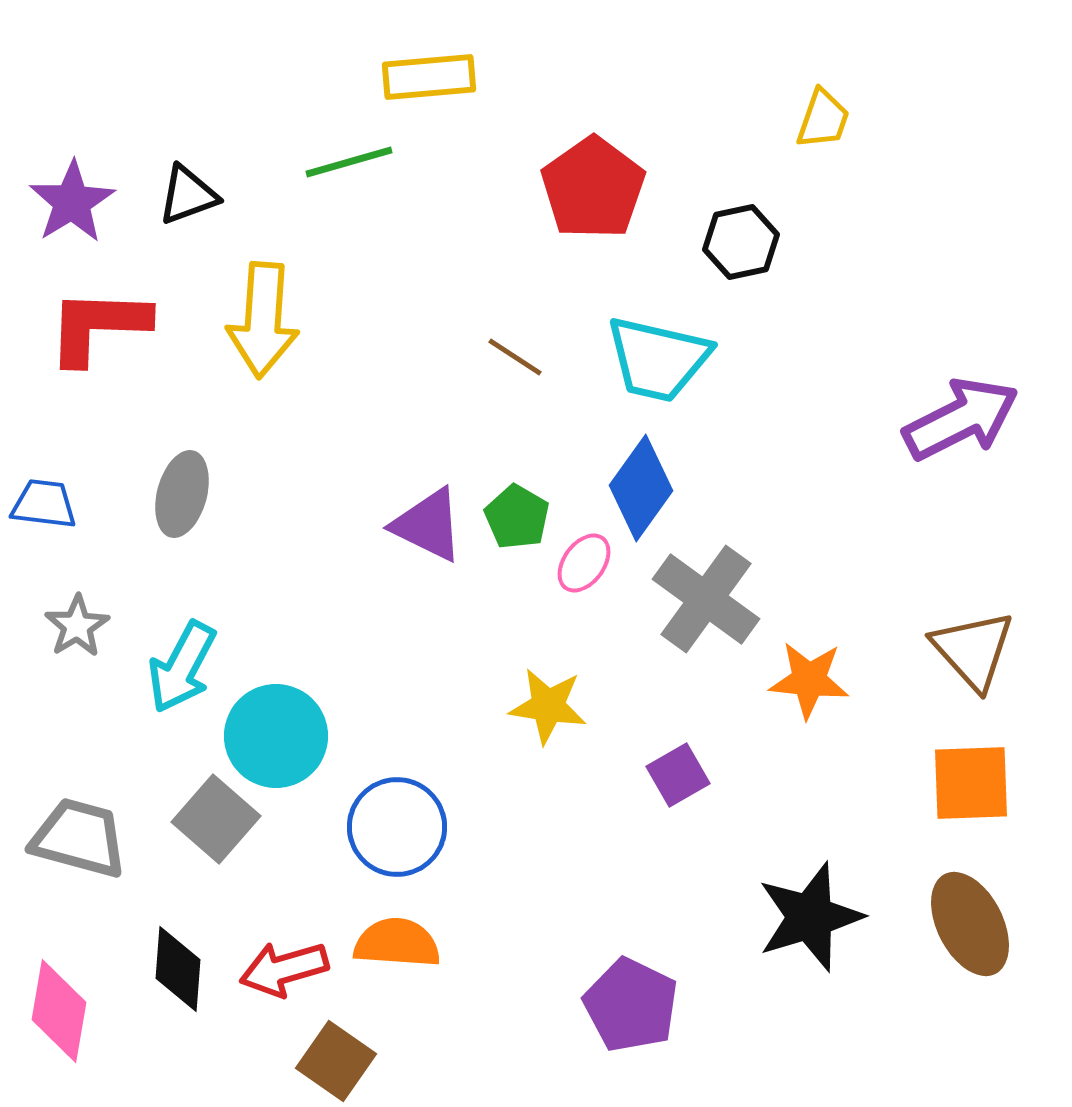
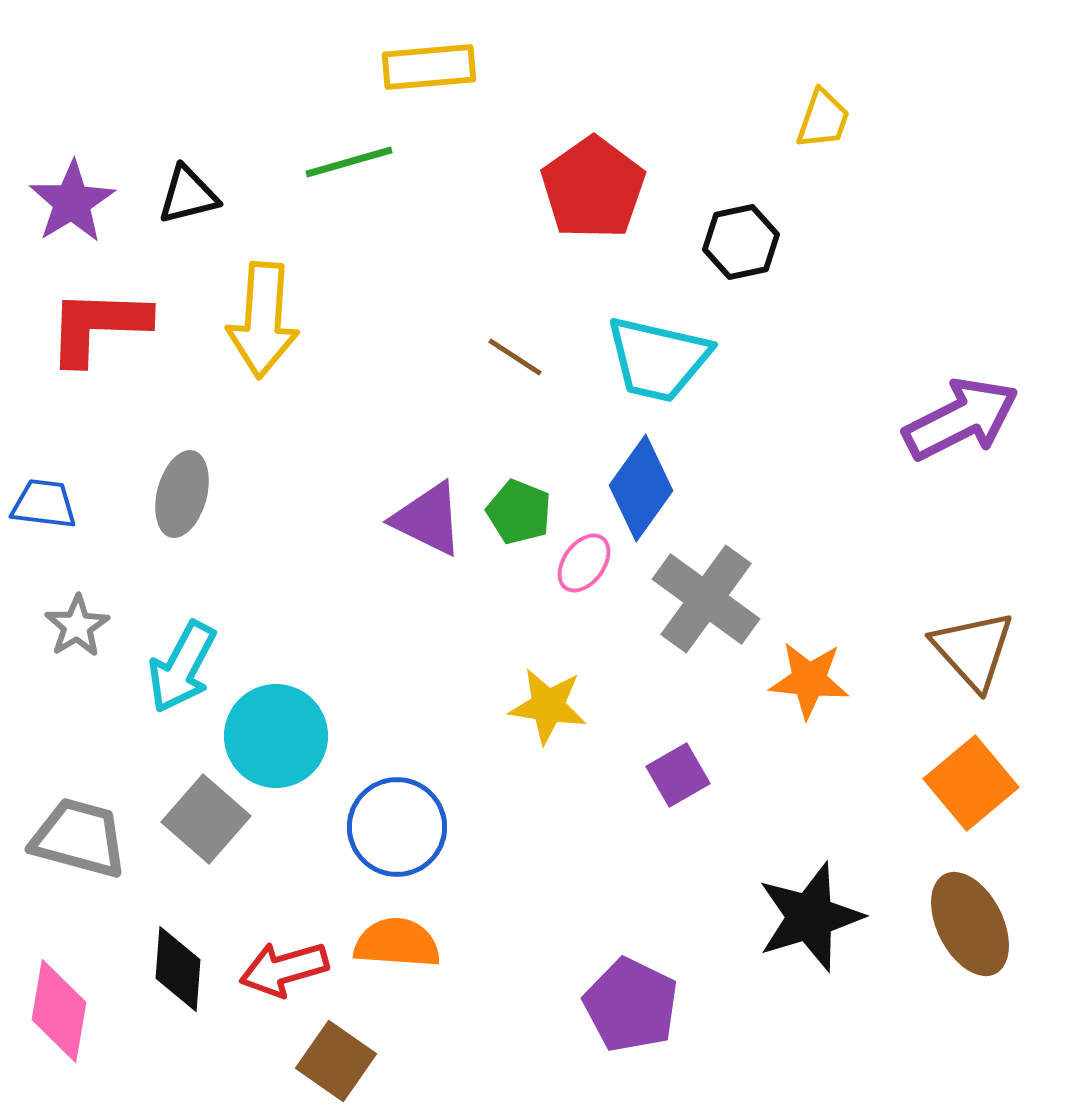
yellow rectangle: moved 10 px up
black triangle: rotated 6 degrees clockwise
green pentagon: moved 2 px right, 5 px up; rotated 8 degrees counterclockwise
purple triangle: moved 6 px up
orange square: rotated 38 degrees counterclockwise
gray square: moved 10 px left
